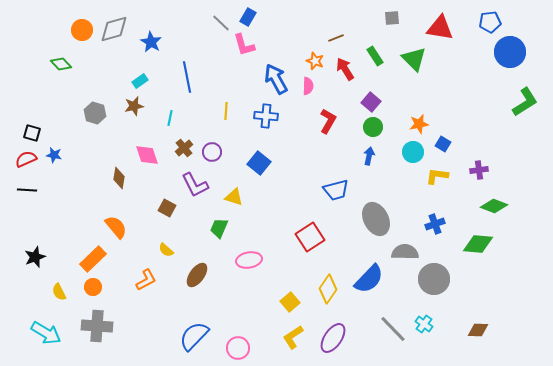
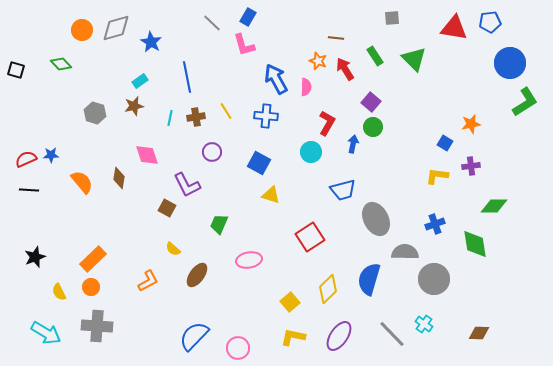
gray line at (221, 23): moved 9 px left
red triangle at (440, 28): moved 14 px right
gray diamond at (114, 29): moved 2 px right, 1 px up
brown line at (336, 38): rotated 28 degrees clockwise
blue circle at (510, 52): moved 11 px down
orange star at (315, 61): moved 3 px right
pink semicircle at (308, 86): moved 2 px left, 1 px down
yellow line at (226, 111): rotated 36 degrees counterclockwise
red L-shape at (328, 121): moved 1 px left, 2 px down
orange star at (419, 124): moved 52 px right
black square at (32, 133): moved 16 px left, 63 px up
blue square at (443, 144): moved 2 px right, 1 px up
brown cross at (184, 148): moved 12 px right, 31 px up; rotated 30 degrees clockwise
cyan circle at (413, 152): moved 102 px left
blue star at (54, 155): moved 3 px left; rotated 14 degrees counterclockwise
blue arrow at (369, 156): moved 16 px left, 12 px up
blue square at (259, 163): rotated 10 degrees counterclockwise
purple cross at (479, 170): moved 8 px left, 4 px up
purple L-shape at (195, 185): moved 8 px left
black line at (27, 190): moved 2 px right
blue trapezoid at (336, 190): moved 7 px right
yellow triangle at (234, 197): moved 37 px right, 2 px up
green diamond at (494, 206): rotated 20 degrees counterclockwise
orange semicircle at (116, 227): moved 34 px left, 45 px up
green trapezoid at (219, 228): moved 4 px up
green diamond at (478, 244): moved 3 px left; rotated 76 degrees clockwise
yellow semicircle at (166, 250): moved 7 px right, 1 px up
blue semicircle at (369, 279): rotated 152 degrees clockwise
orange L-shape at (146, 280): moved 2 px right, 1 px down
orange circle at (93, 287): moved 2 px left
yellow diamond at (328, 289): rotated 12 degrees clockwise
gray line at (393, 329): moved 1 px left, 5 px down
brown diamond at (478, 330): moved 1 px right, 3 px down
yellow L-shape at (293, 337): rotated 45 degrees clockwise
purple ellipse at (333, 338): moved 6 px right, 2 px up
